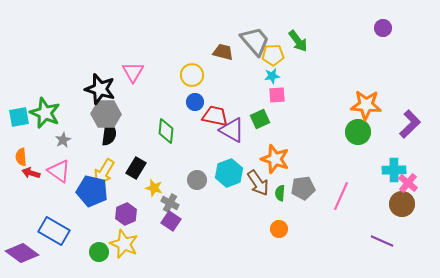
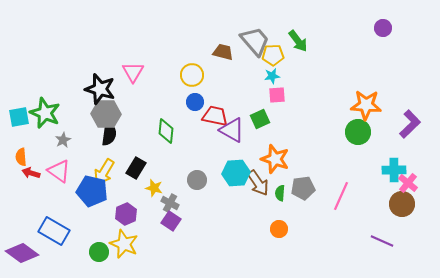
cyan hexagon at (229, 173): moved 7 px right; rotated 16 degrees clockwise
